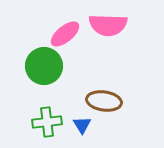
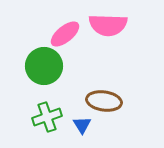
green cross: moved 5 px up; rotated 12 degrees counterclockwise
